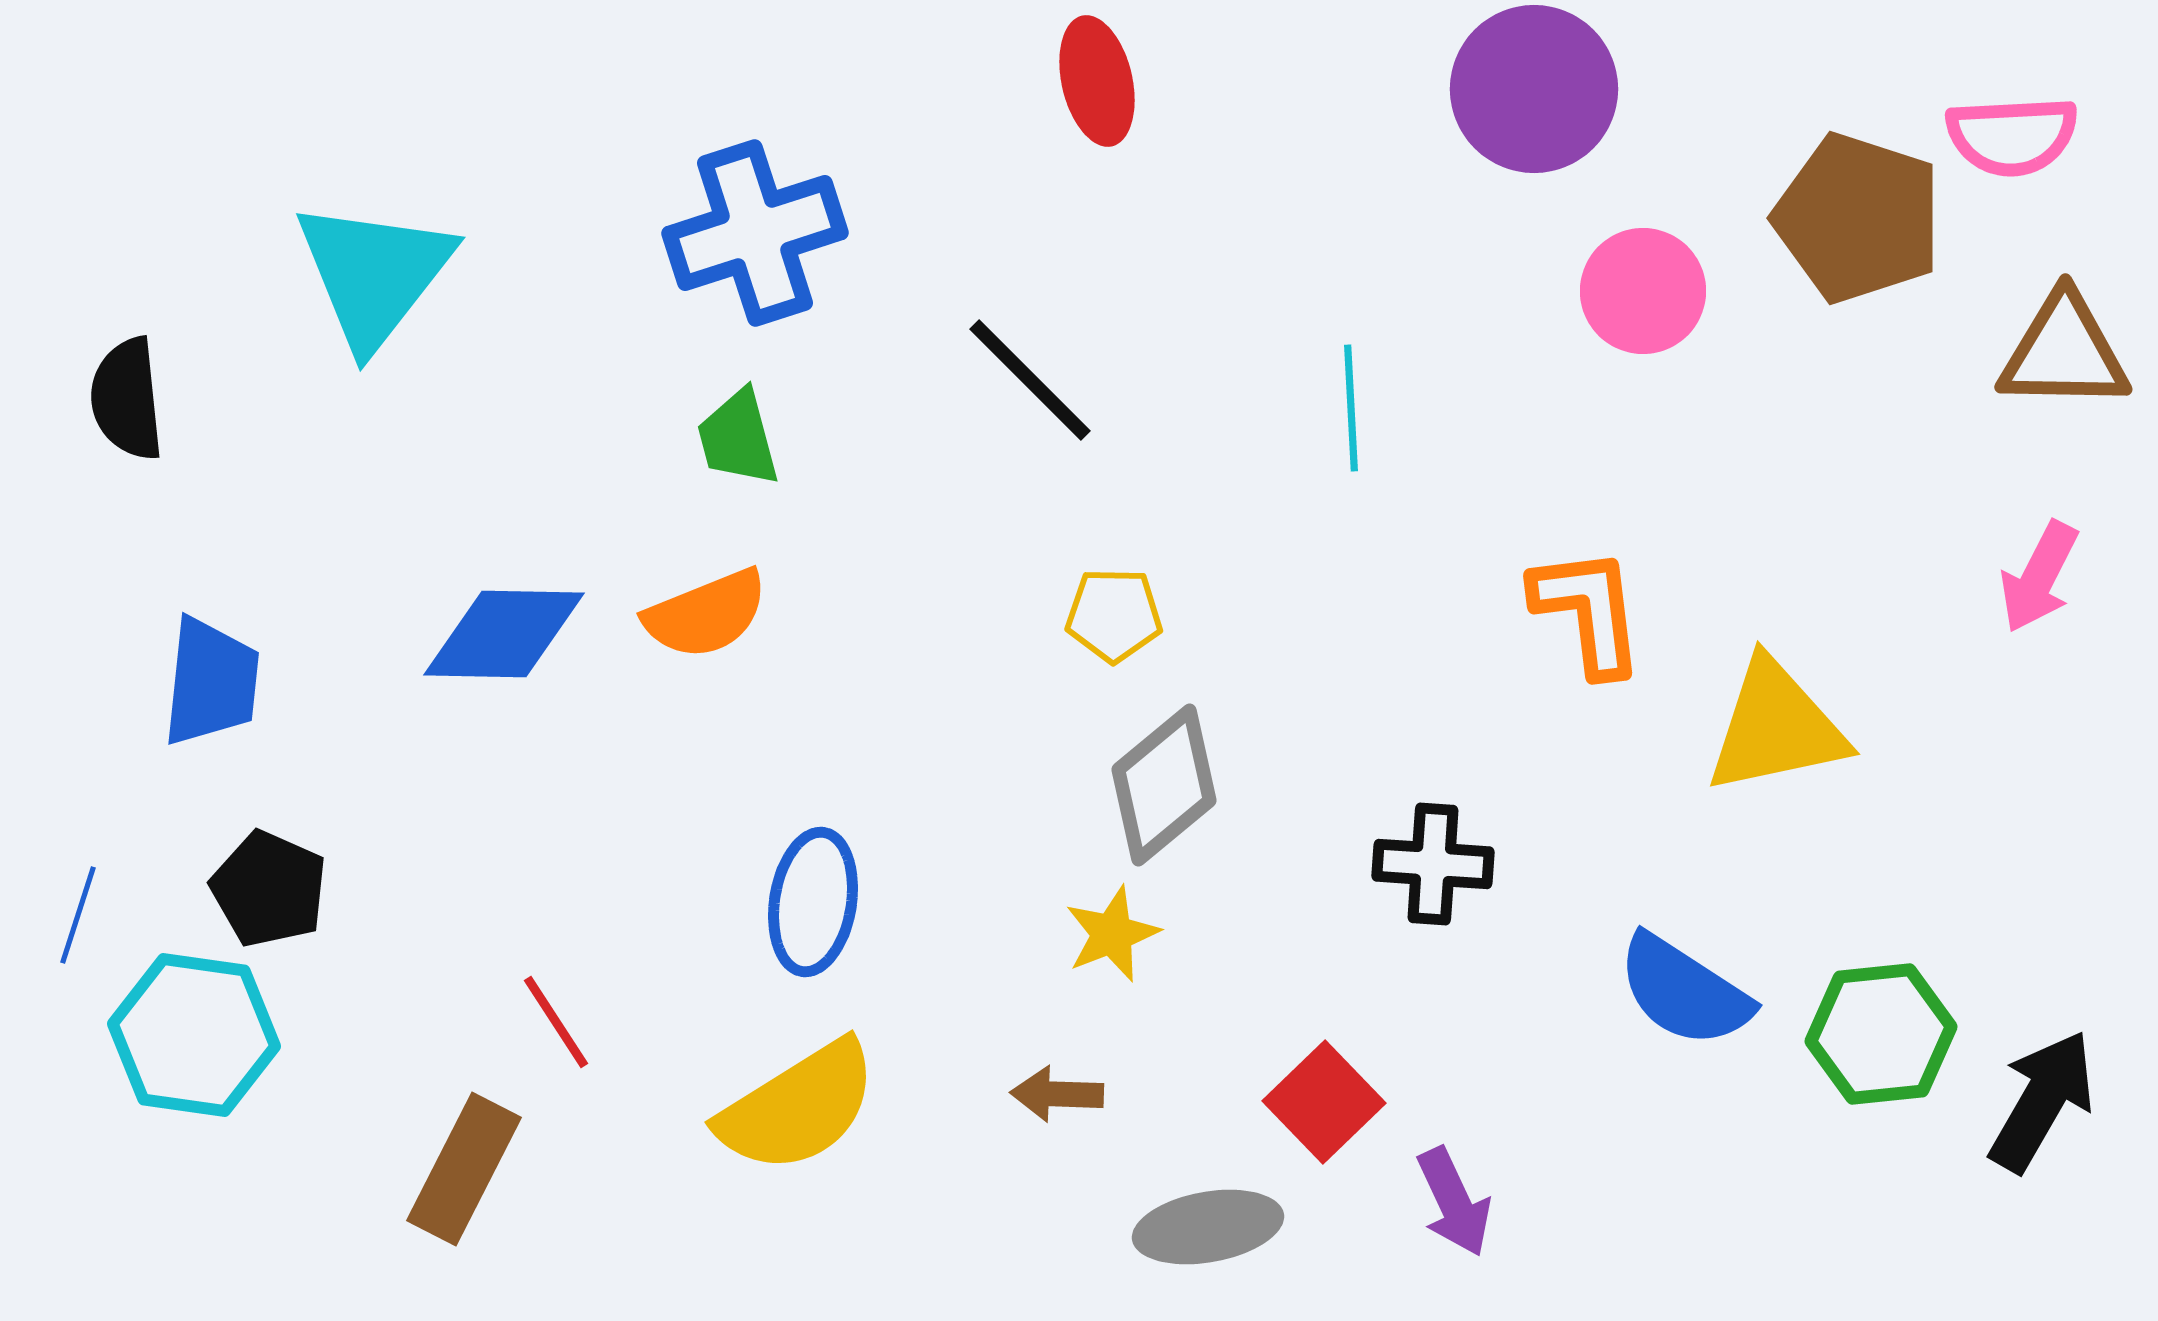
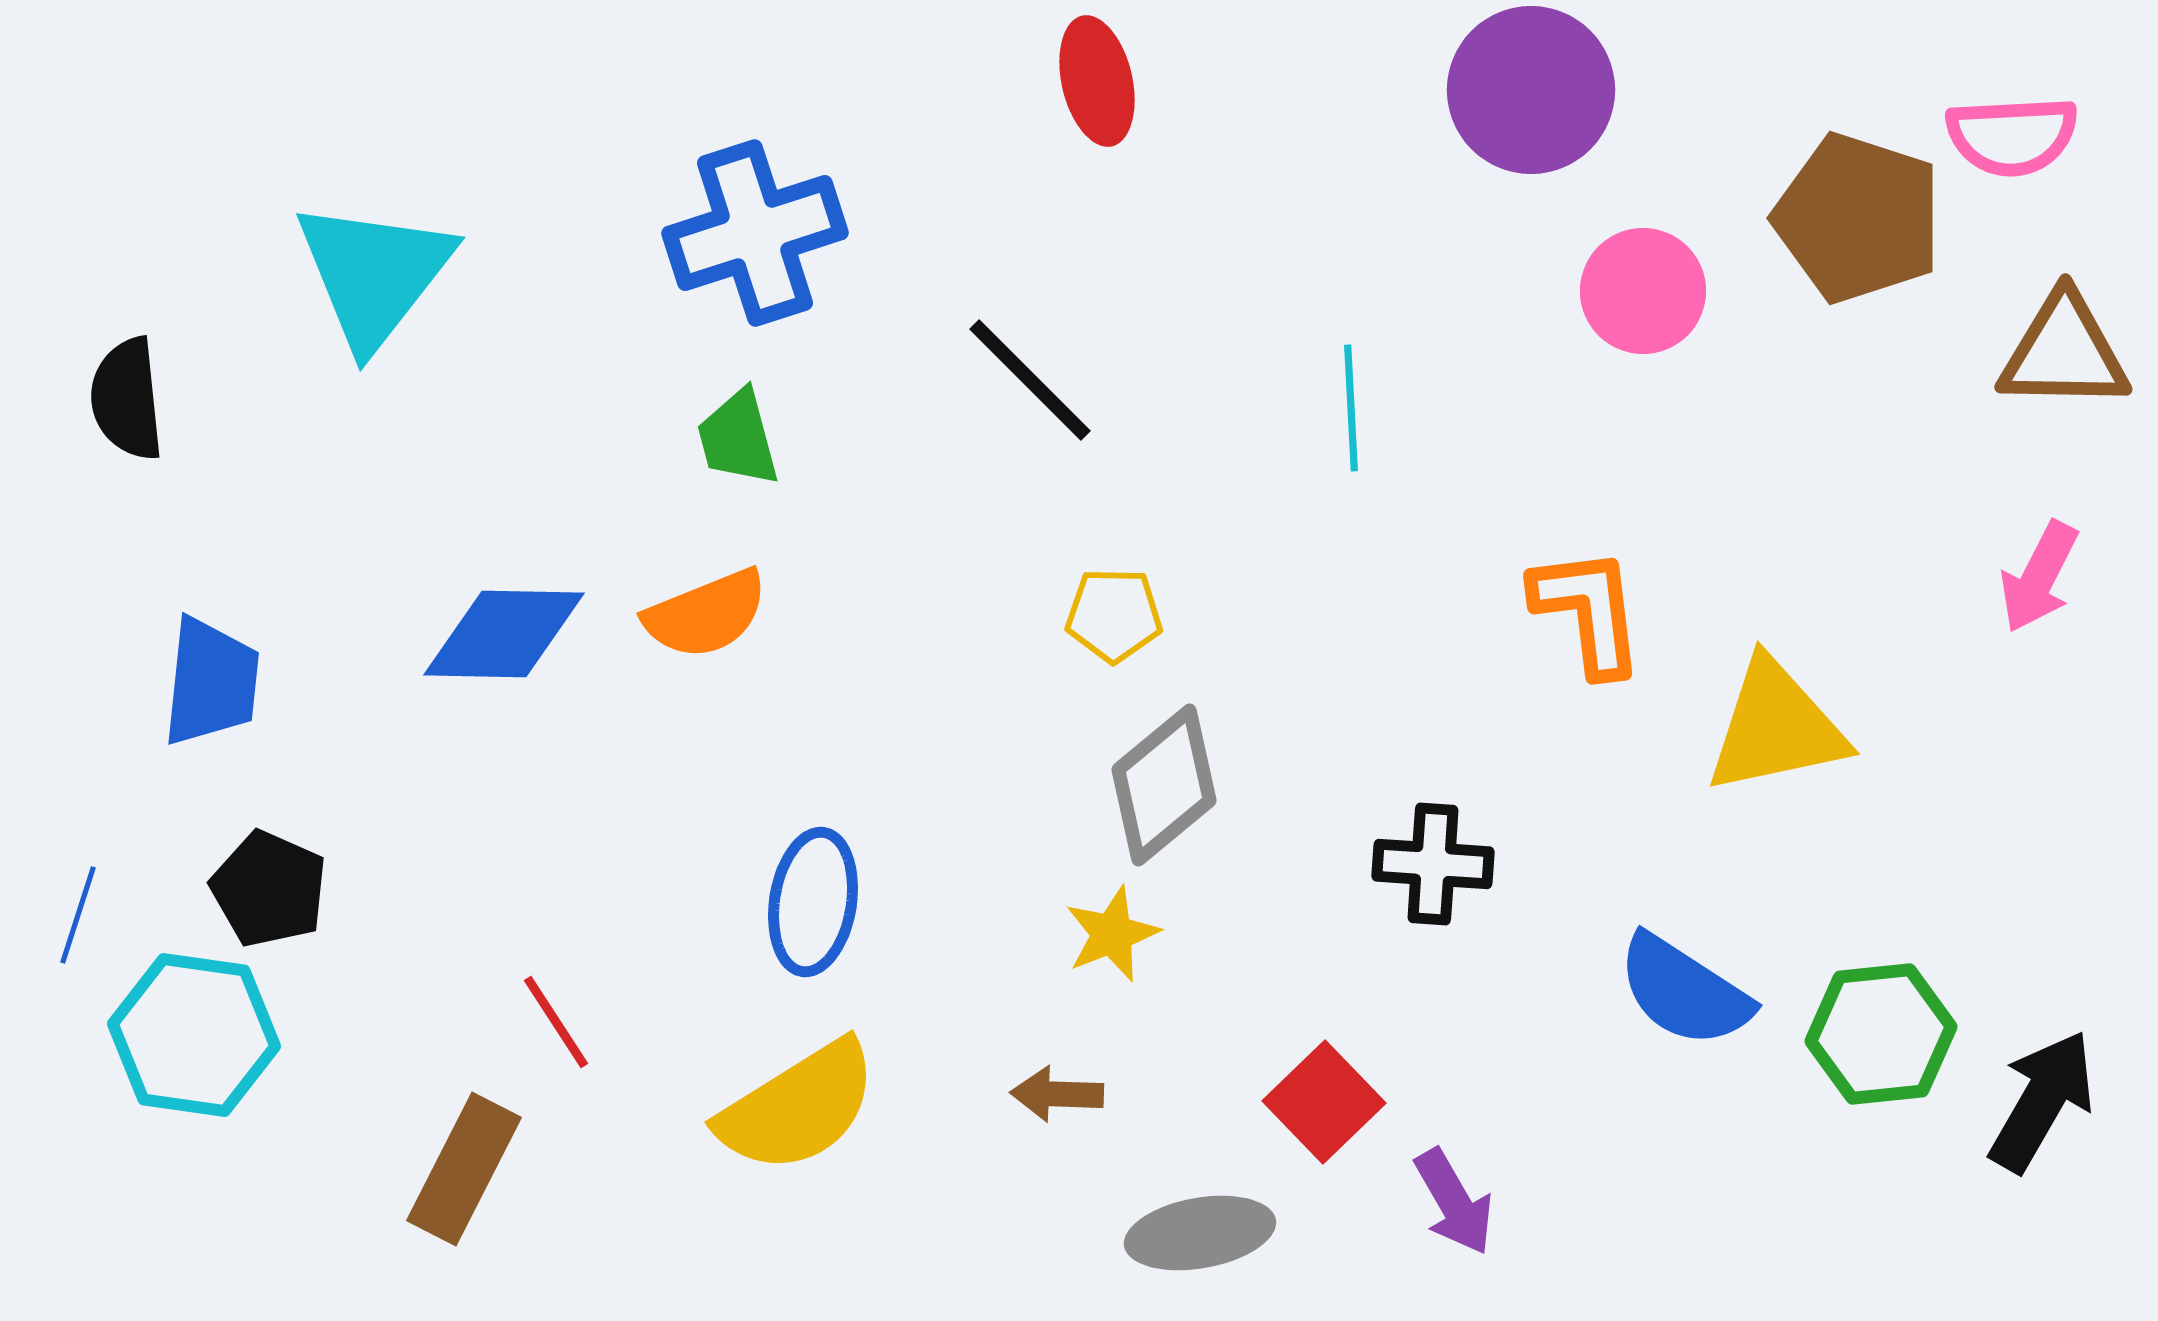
purple circle: moved 3 px left, 1 px down
purple arrow: rotated 5 degrees counterclockwise
gray ellipse: moved 8 px left, 6 px down
